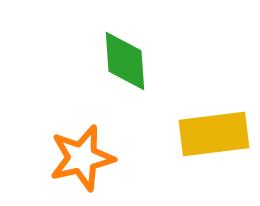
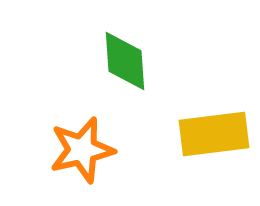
orange star: moved 8 px up
